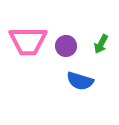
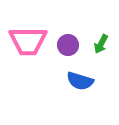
purple circle: moved 2 px right, 1 px up
